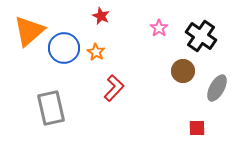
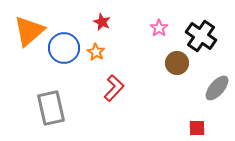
red star: moved 1 px right, 6 px down
brown circle: moved 6 px left, 8 px up
gray ellipse: rotated 12 degrees clockwise
